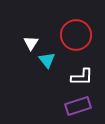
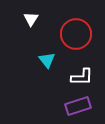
red circle: moved 1 px up
white triangle: moved 24 px up
